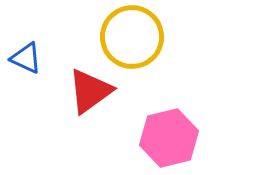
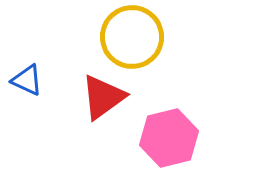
blue triangle: moved 1 px right, 22 px down
red triangle: moved 13 px right, 6 px down
